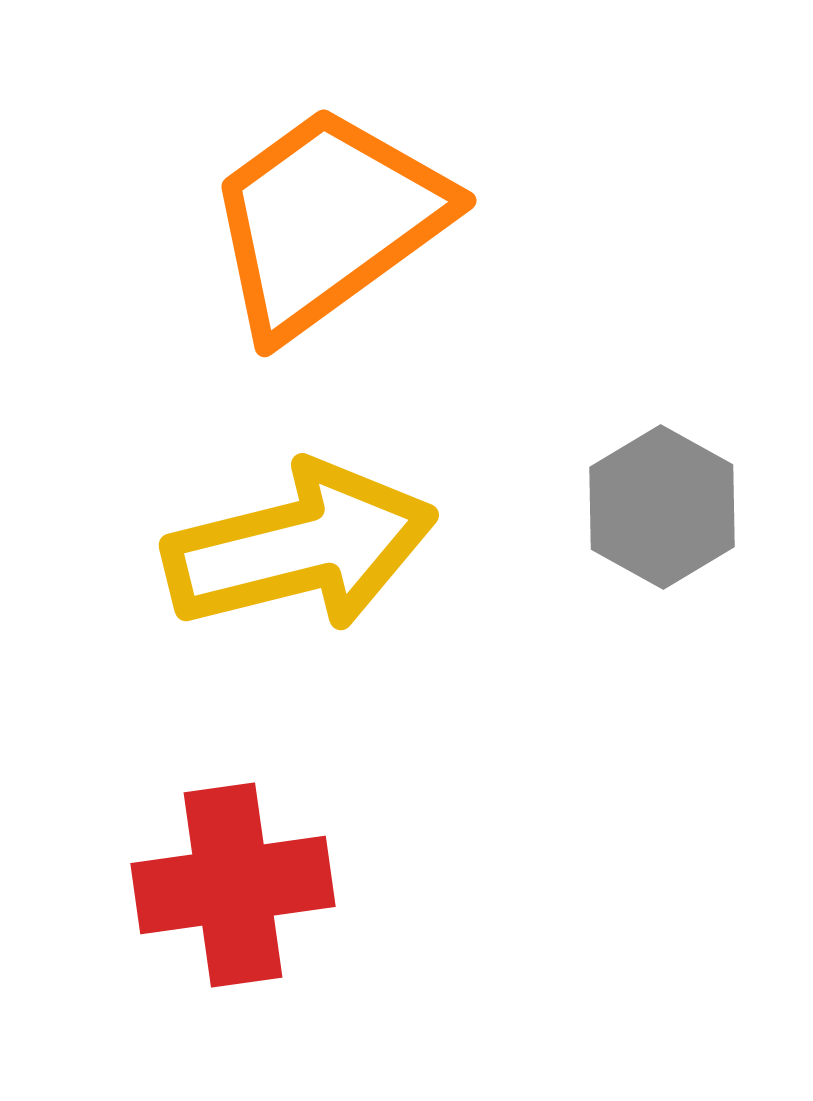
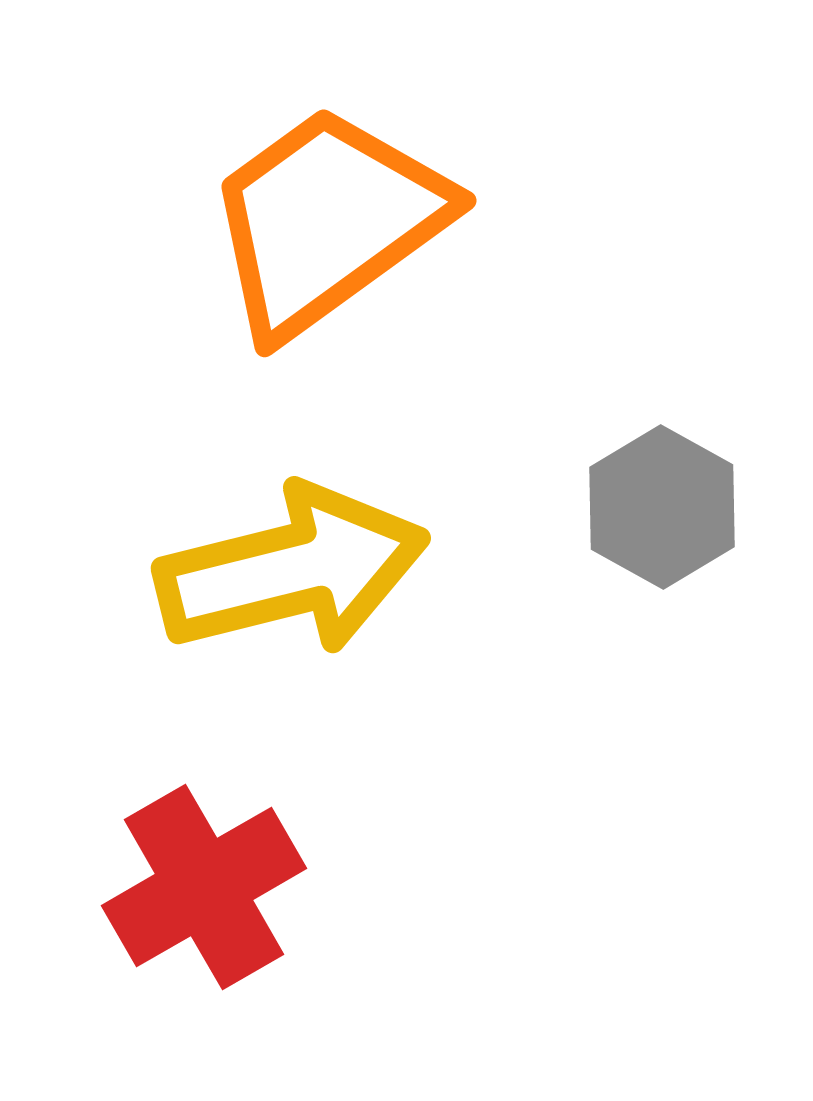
yellow arrow: moved 8 px left, 23 px down
red cross: moved 29 px left, 2 px down; rotated 22 degrees counterclockwise
